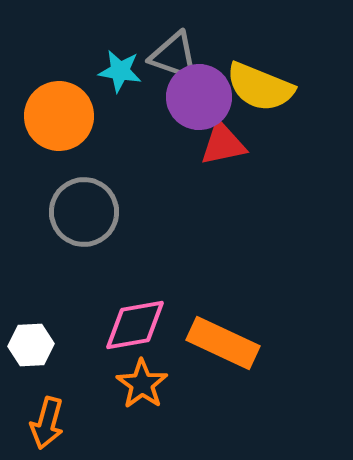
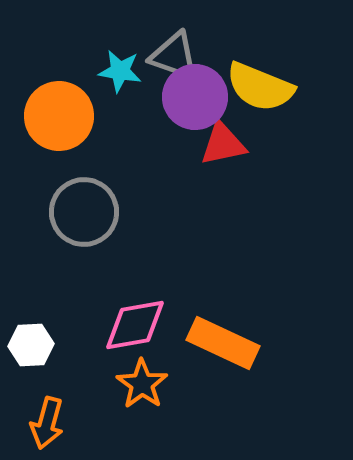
purple circle: moved 4 px left
